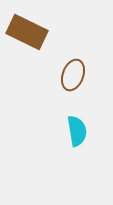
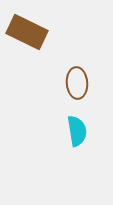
brown ellipse: moved 4 px right, 8 px down; rotated 24 degrees counterclockwise
